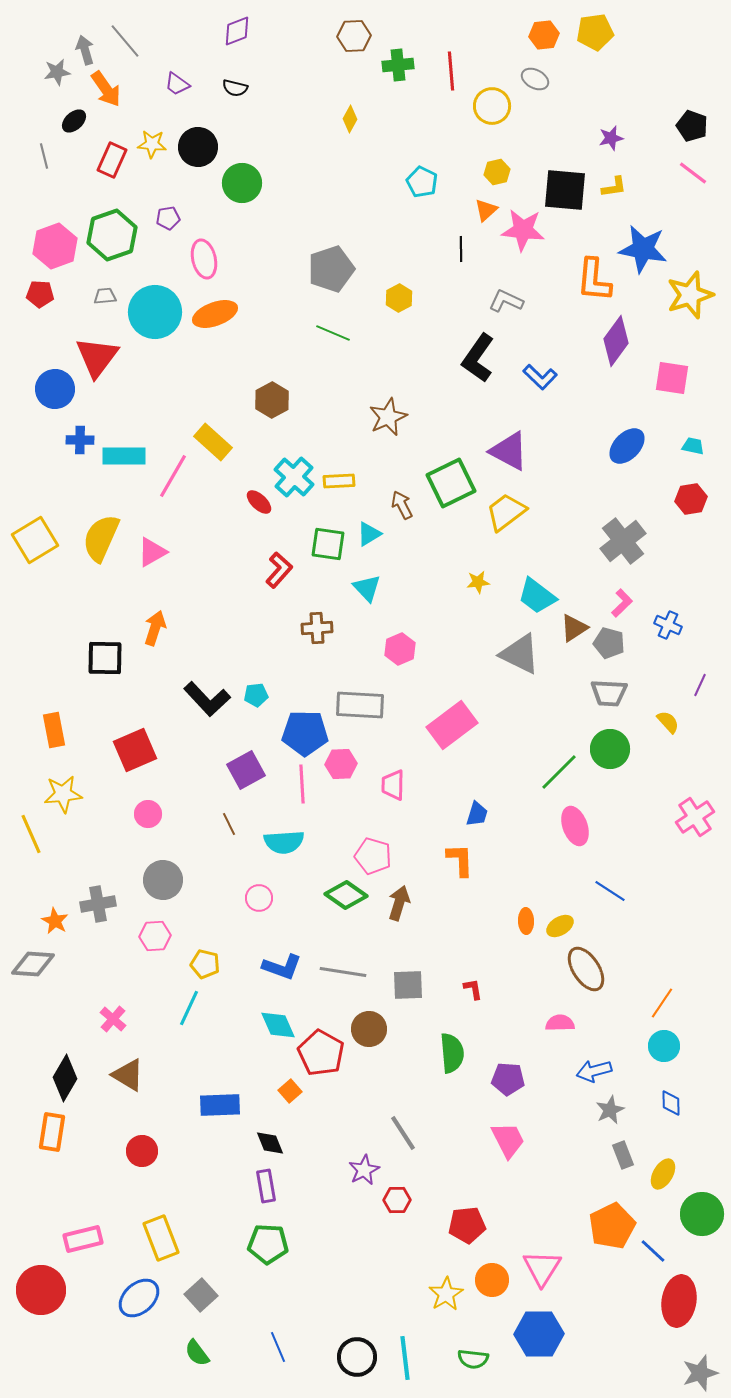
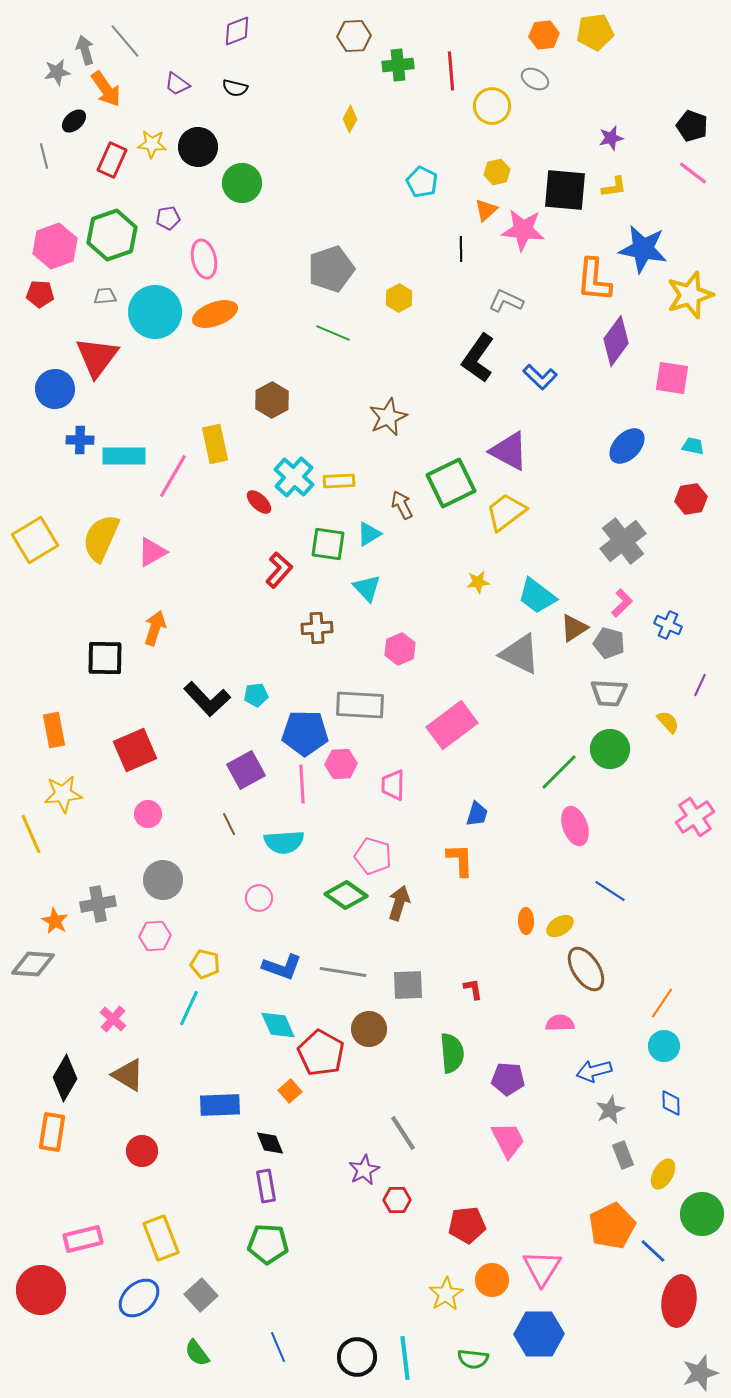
yellow rectangle at (213, 442): moved 2 px right, 2 px down; rotated 36 degrees clockwise
